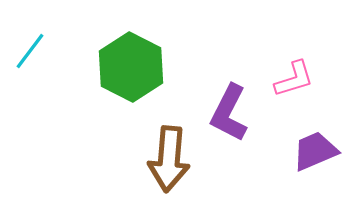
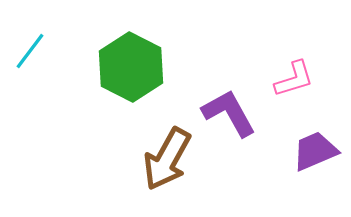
purple L-shape: rotated 124 degrees clockwise
brown arrow: moved 2 px left; rotated 24 degrees clockwise
